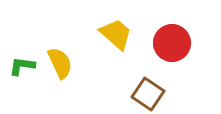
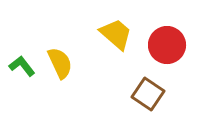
red circle: moved 5 px left, 2 px down
green L-shape: rotated 44 degrees clockwise
